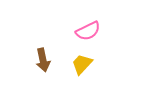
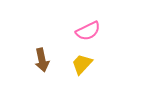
brown arrow: moved 1 px left
